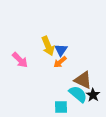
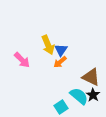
yellow arrow: moved 1 px up
pink arrow: moved 2 px right
brown triangle: moved 8 px right, 3 px up
cyan semicircle: moved 1 px right, 2 px down
cyan square: rotated 32 degrees counterclockwise
